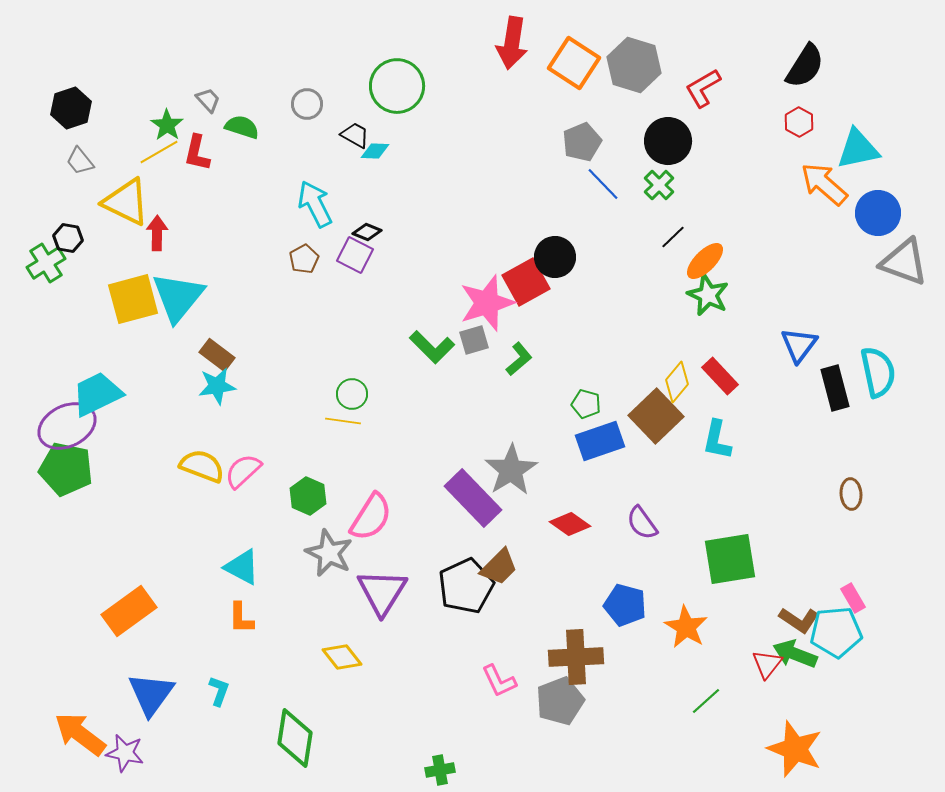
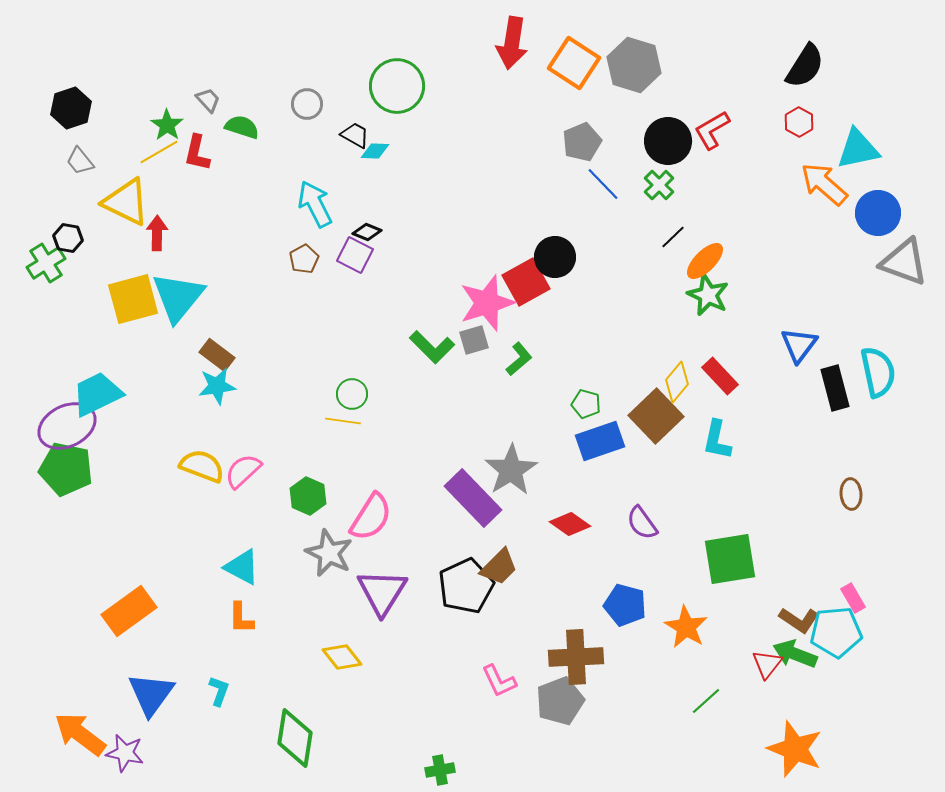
red L-shape at (703, 88): moved 9 px right, 42 px down
